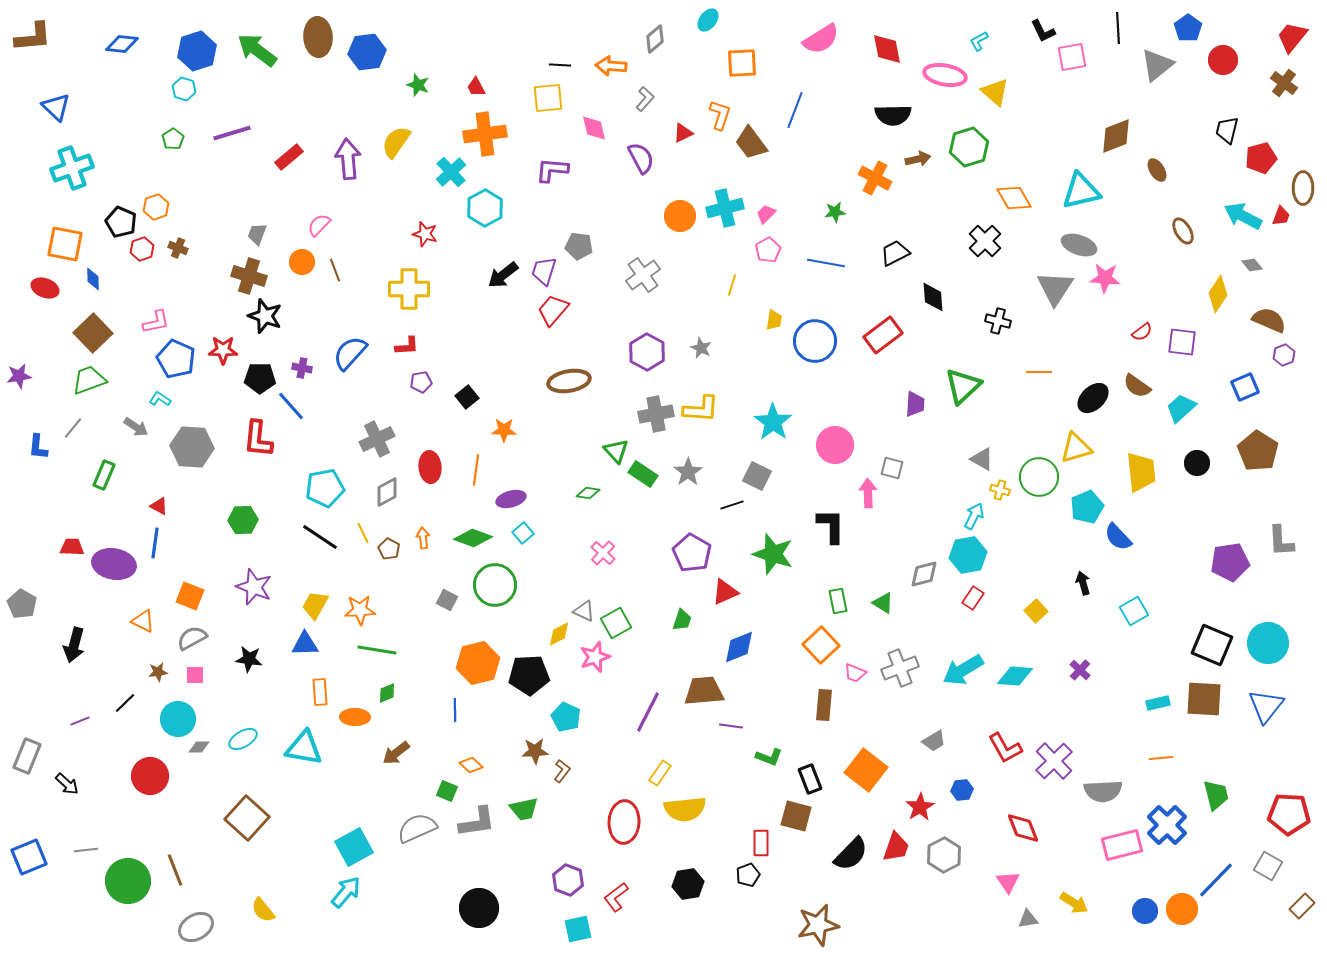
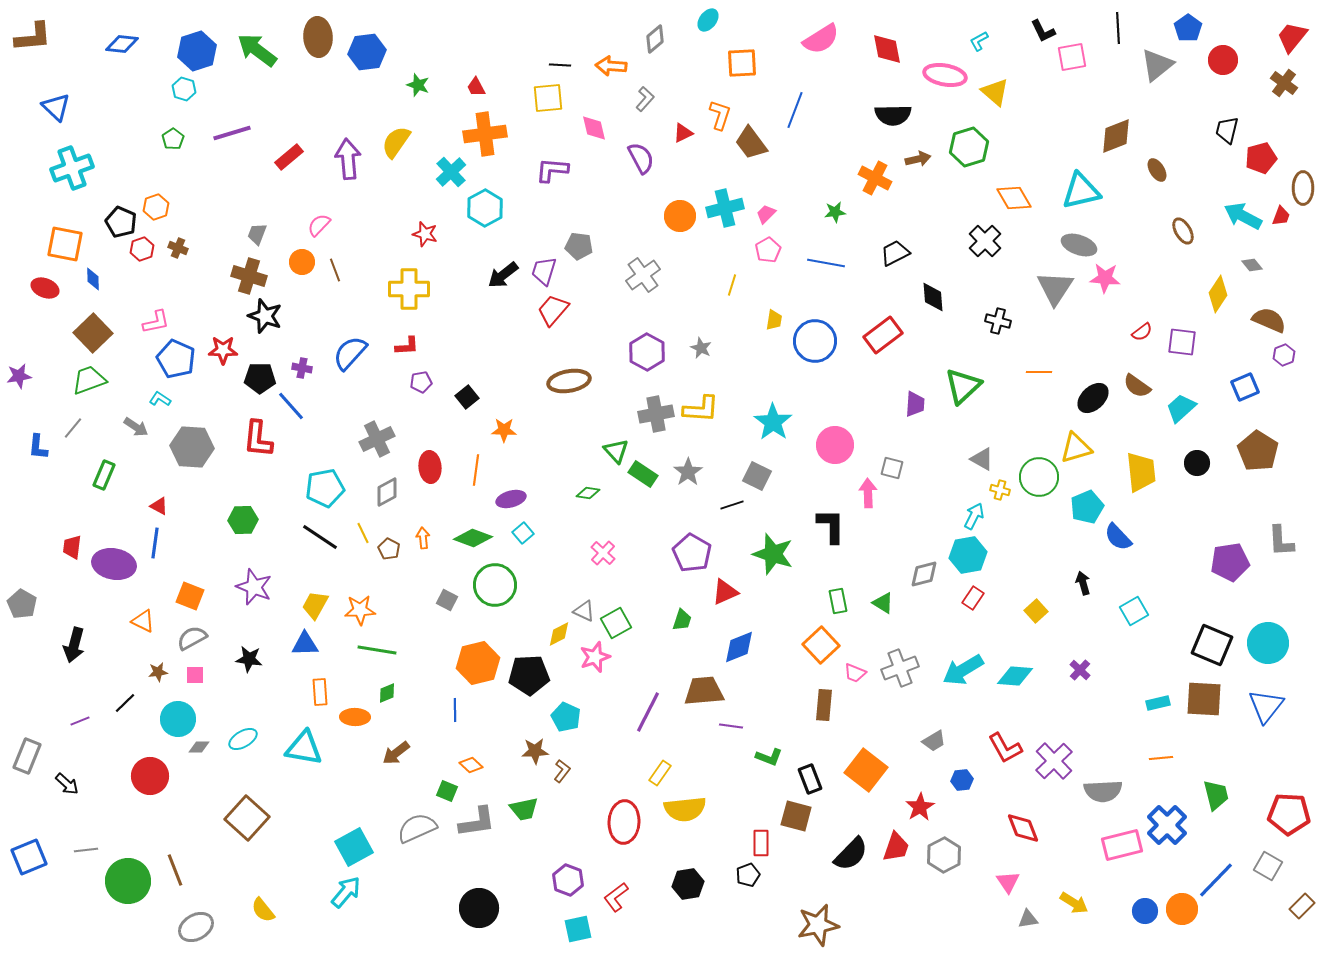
red trapezoid at (72, 547): rotated 85 degrees counterclockwise
blue hexagon at (962, 790): moved 10 px up
